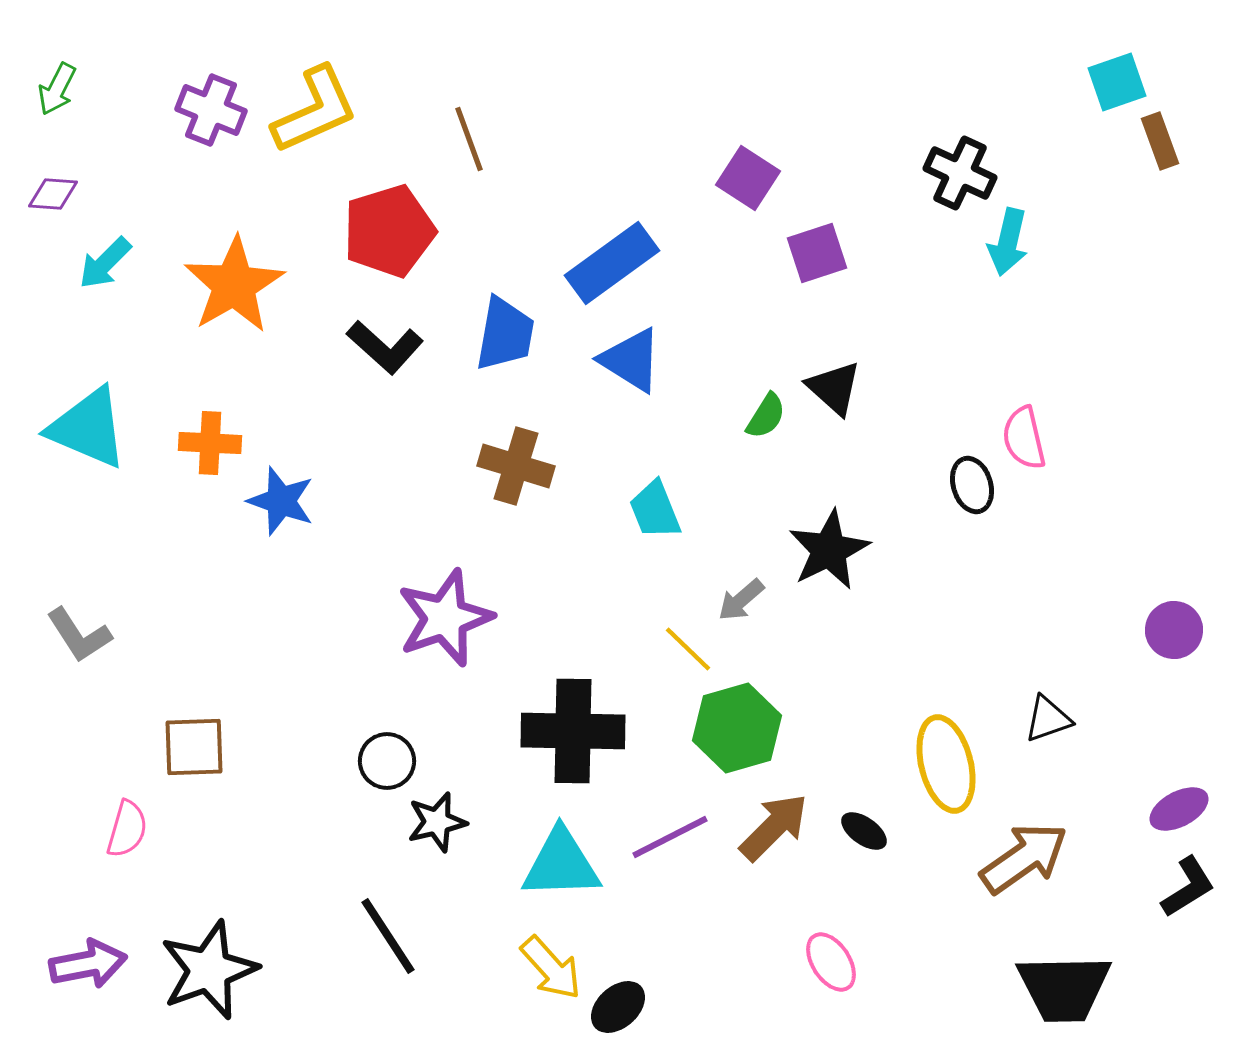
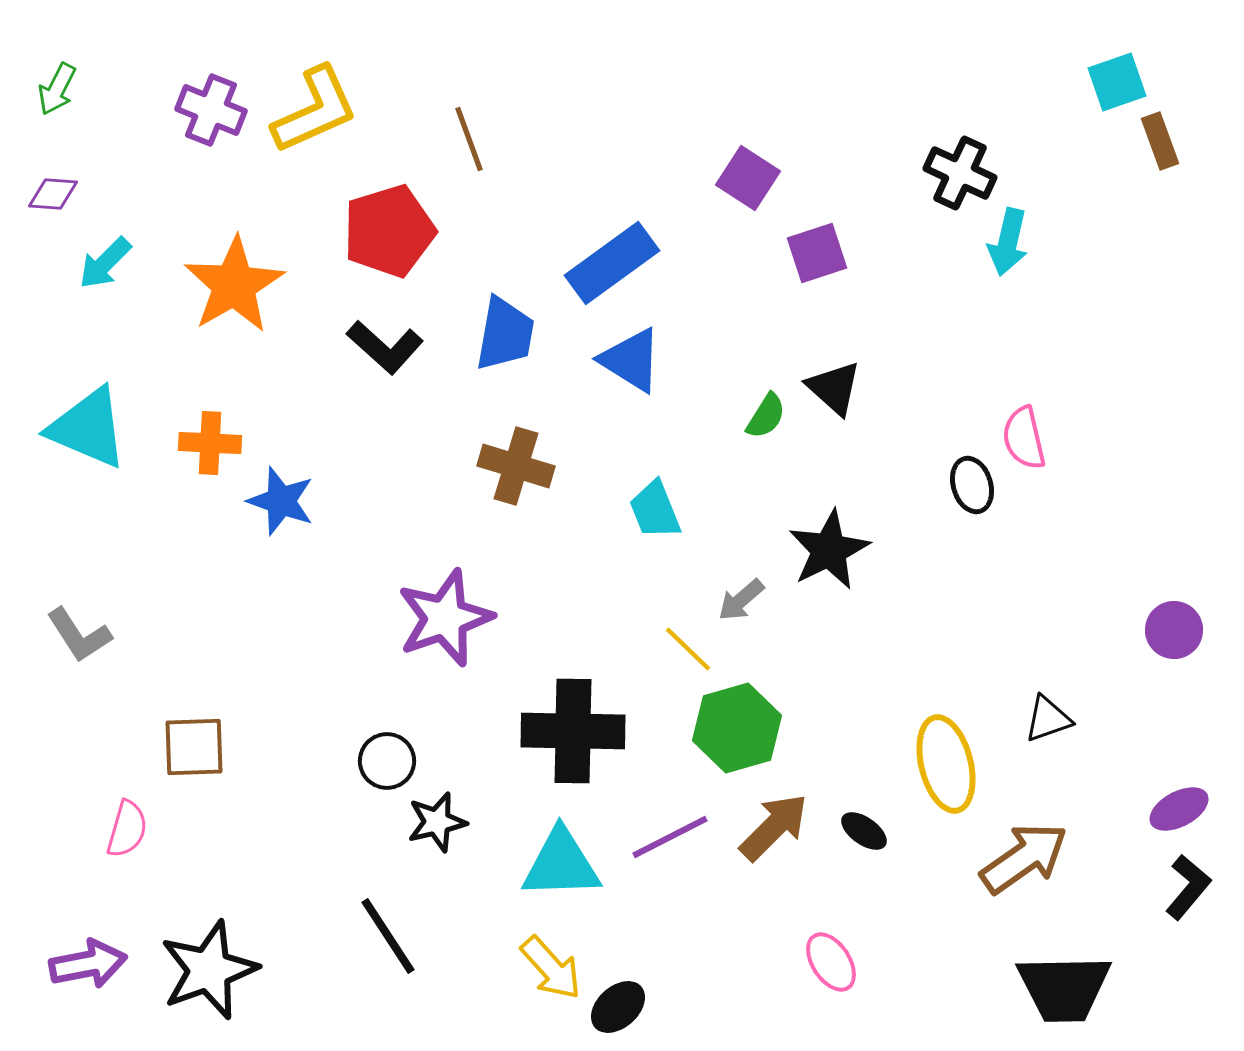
black L-shape at (1188, 887): rotated 18 degrees counterclockwise
